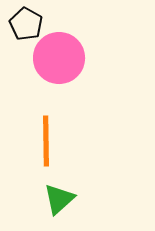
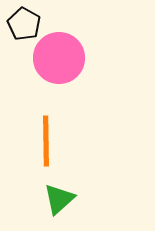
black pentagon: moved 2 px left
